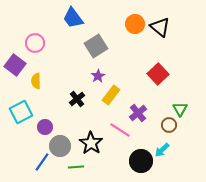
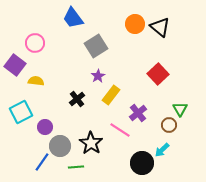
yellow semicircle: rotated 98 degrees clockwise
black circle: moved 1 px right, 2 px down
